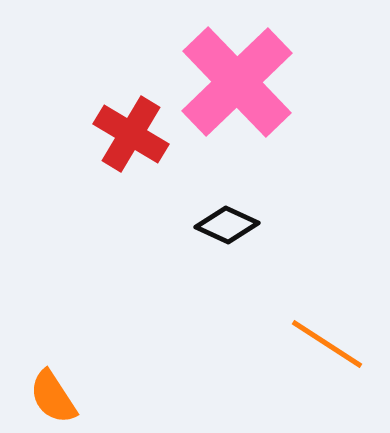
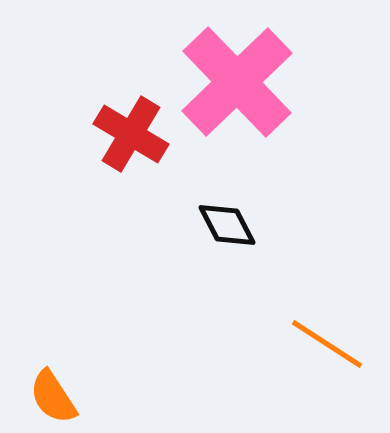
black diamond: rotated 38 degrees clockwise
